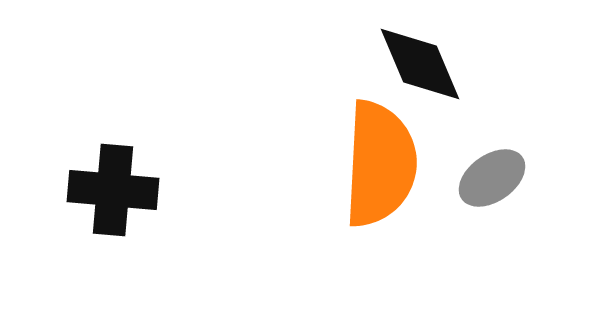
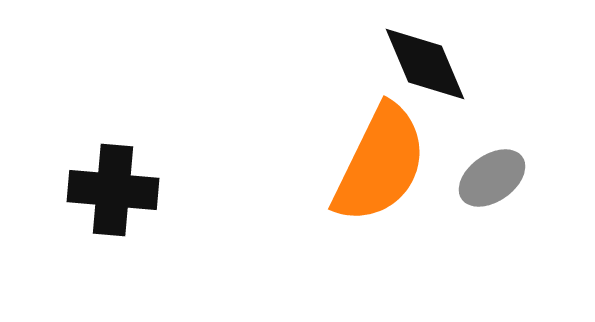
black diamond: moved 5 px right
orange semicircle: rotated 23 degrees clockwise
